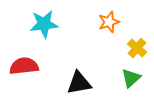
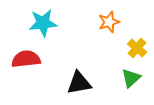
cyan star: moved 1 px left, 1 px up
red semicircle: moved 2 px right, 7 px up
